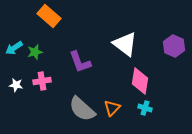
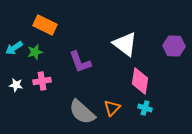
orange rectangle: moved 4 px left, 9 px down; rotated 15 degrees counterclockwise
purple hexagon: rotated 20 degrees counterclockwise
gray semicircle: moved 3 px down
